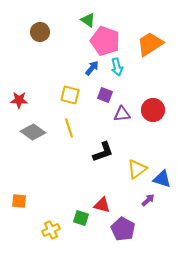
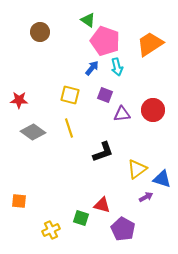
purple arrow: moved 2 px left, 3 px up; rotated 16 degrees clockwise
